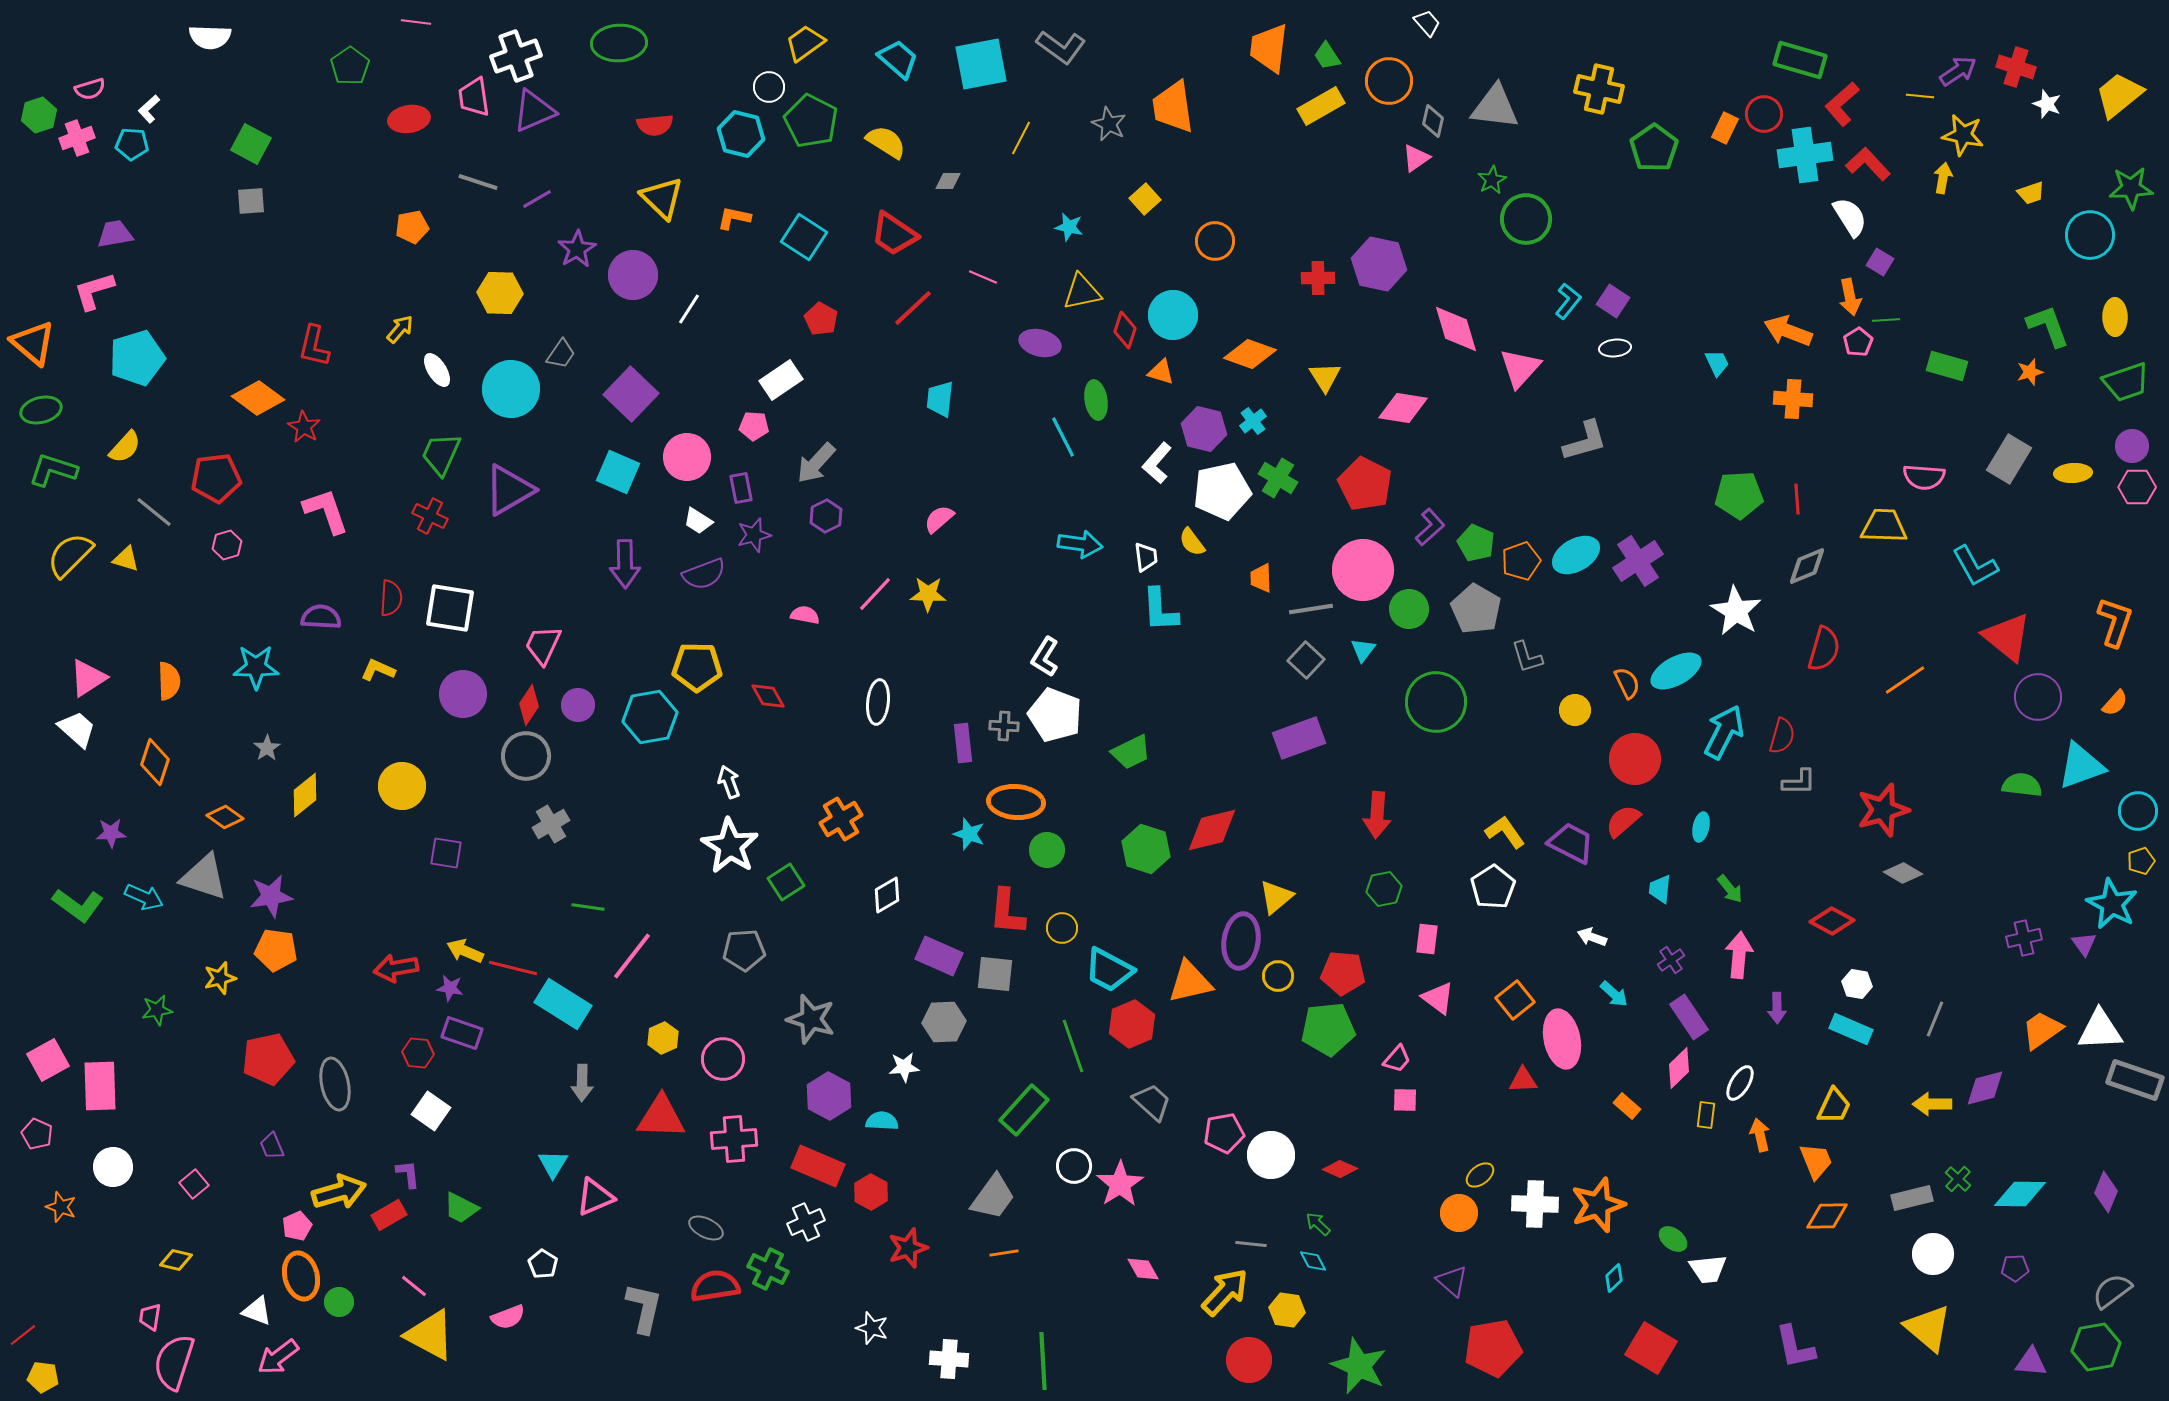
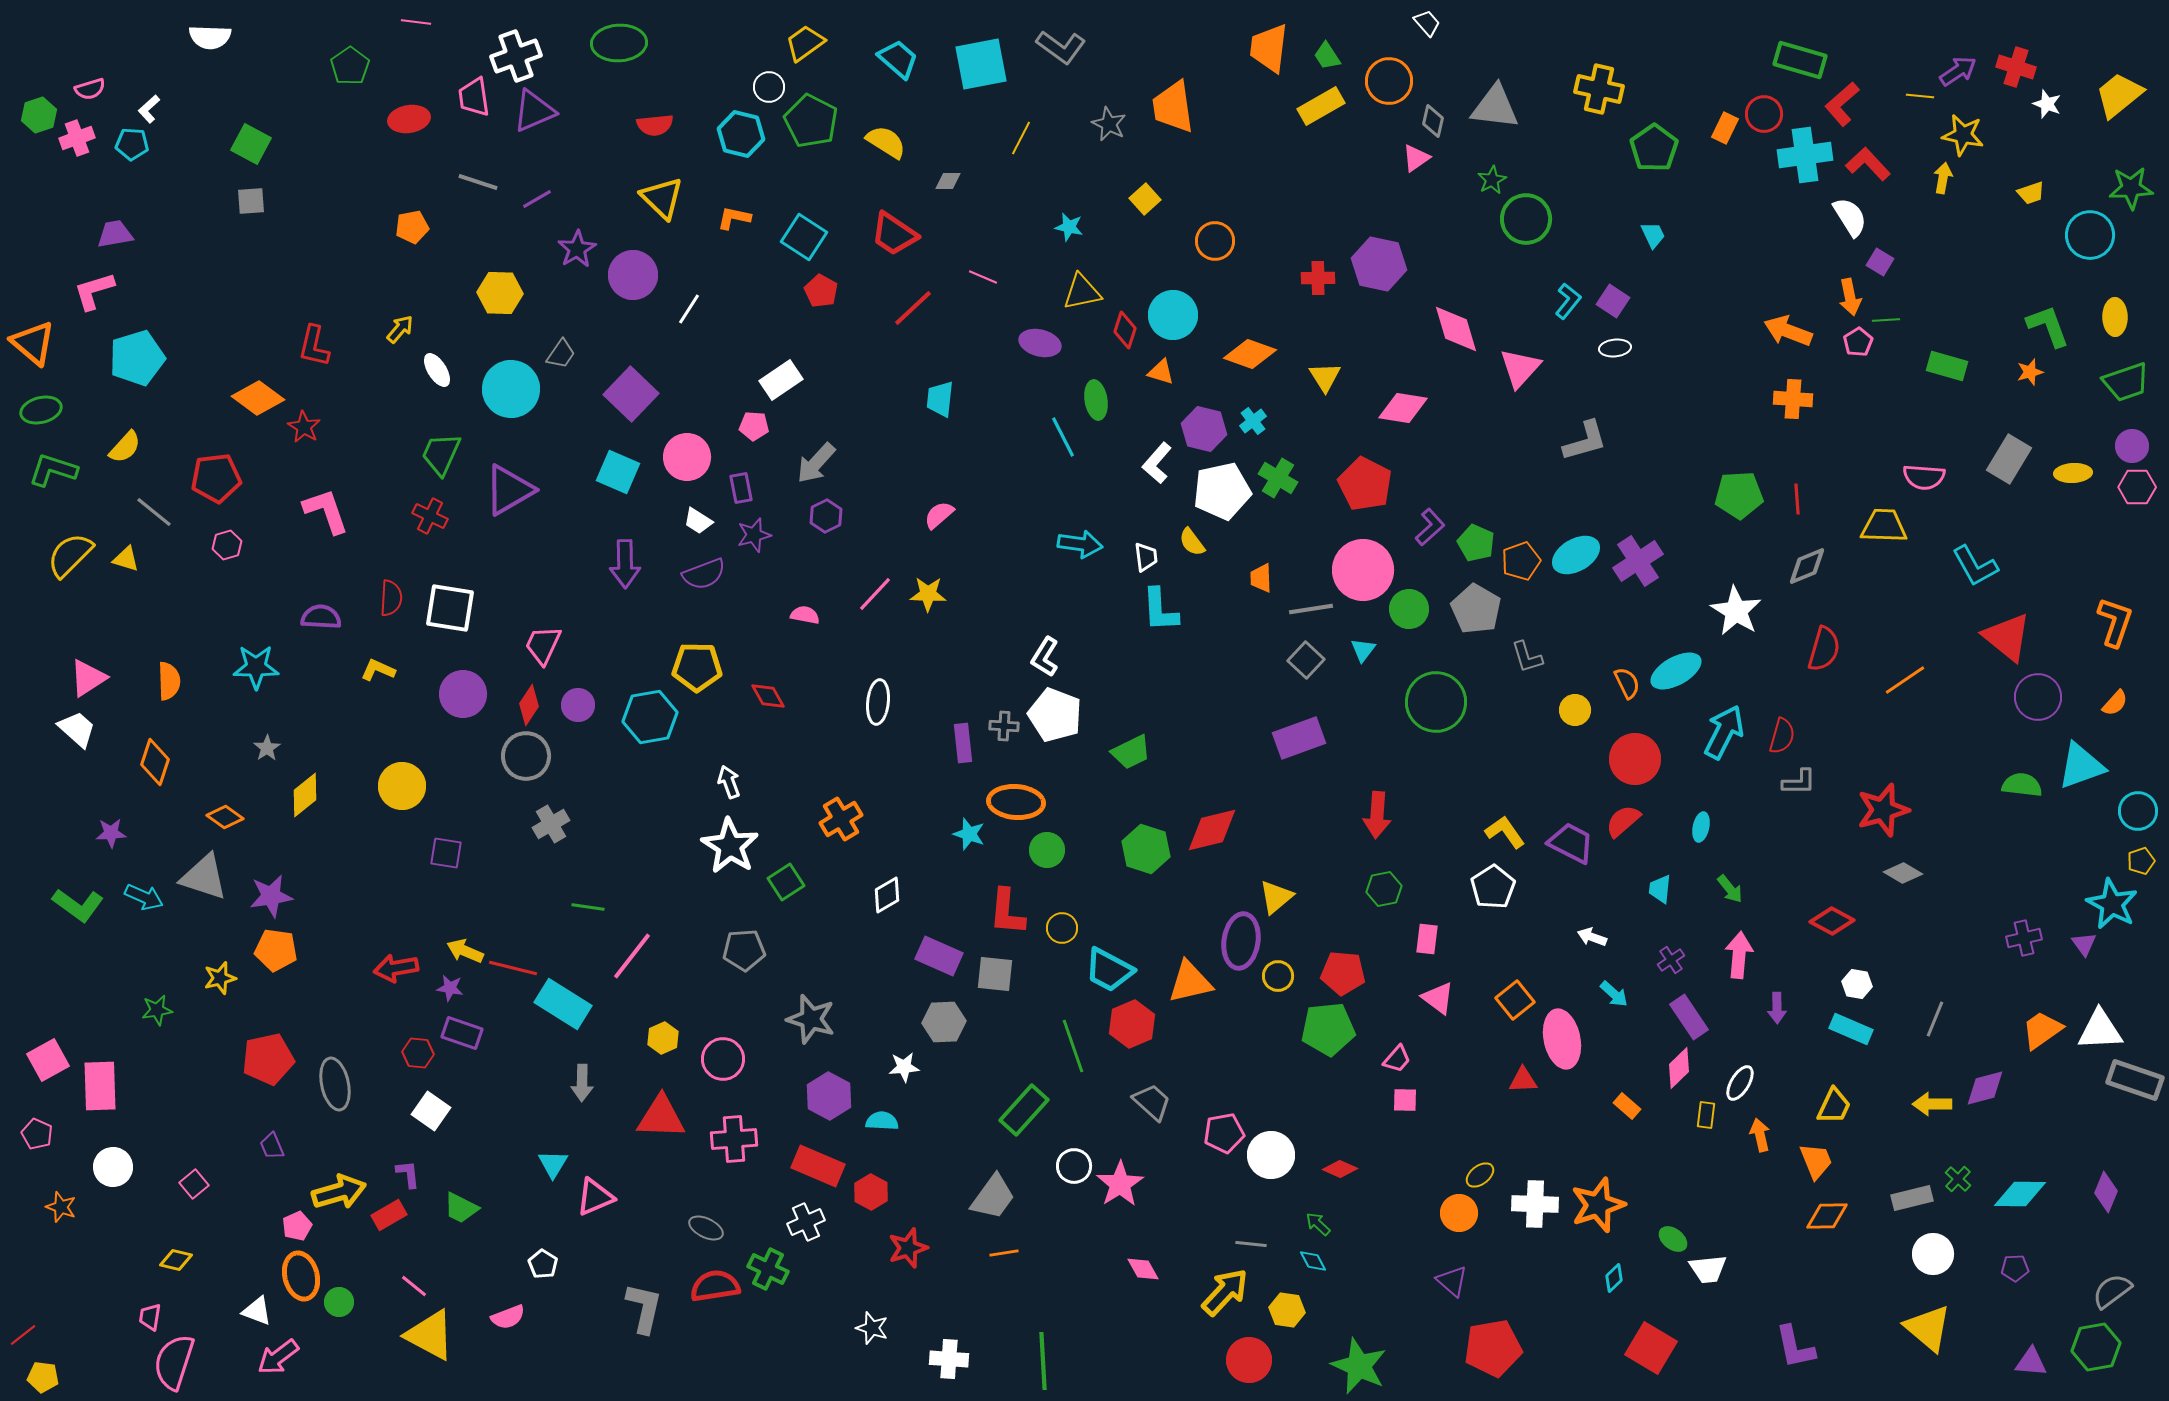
red pentagon at (821, 319): moved 28 px up
cyan trapezoid at (1717, 363): moved 64 px left, 128 px up
pink semicircle at (939, 519): moved 4 px up
